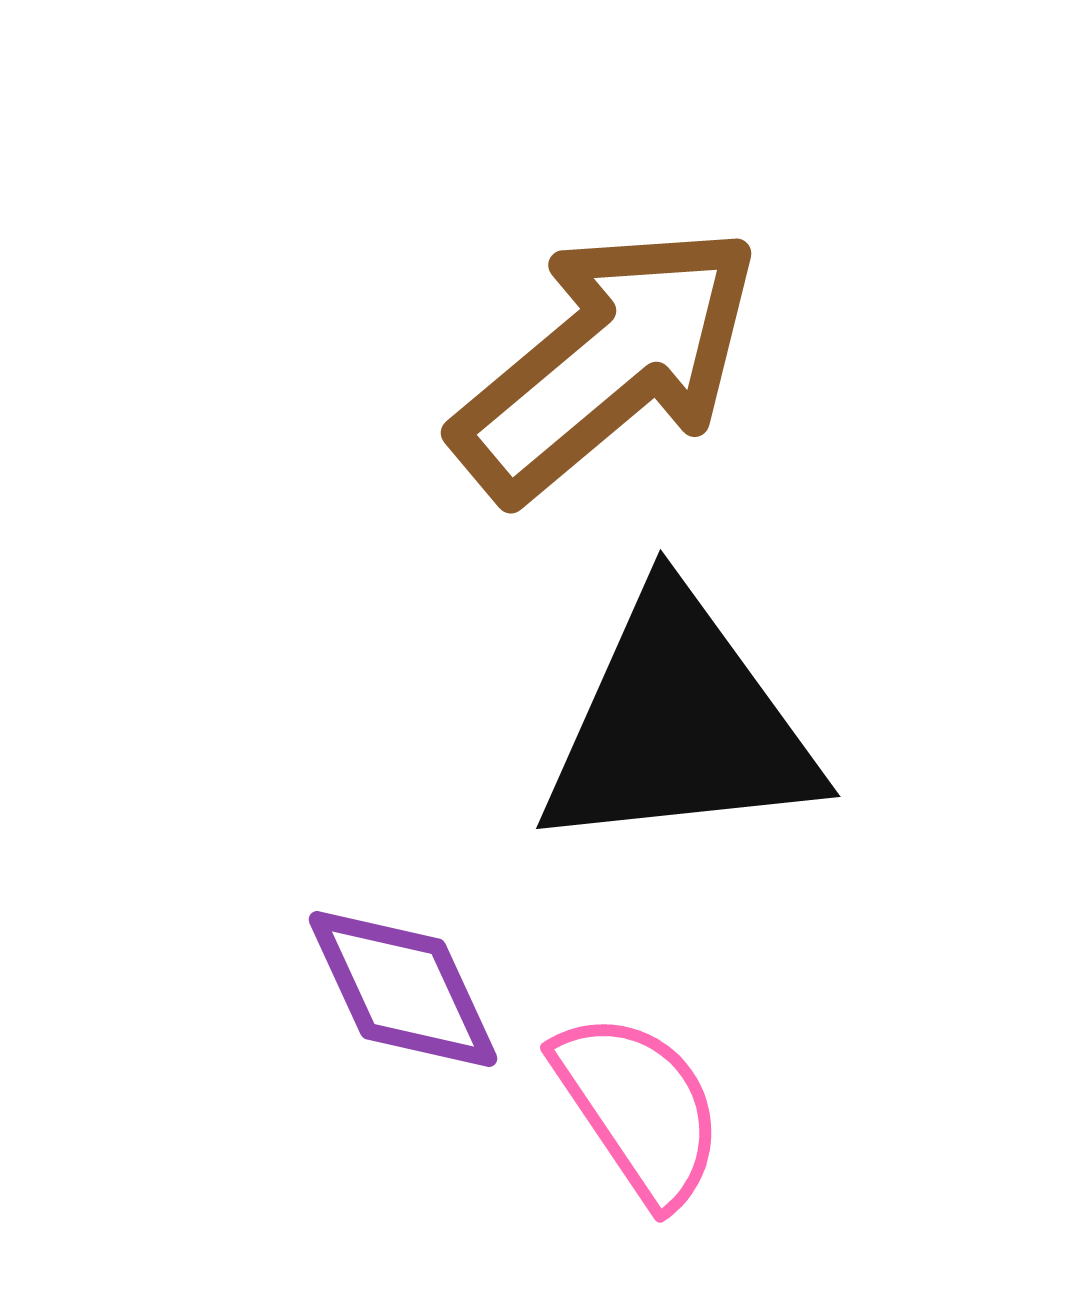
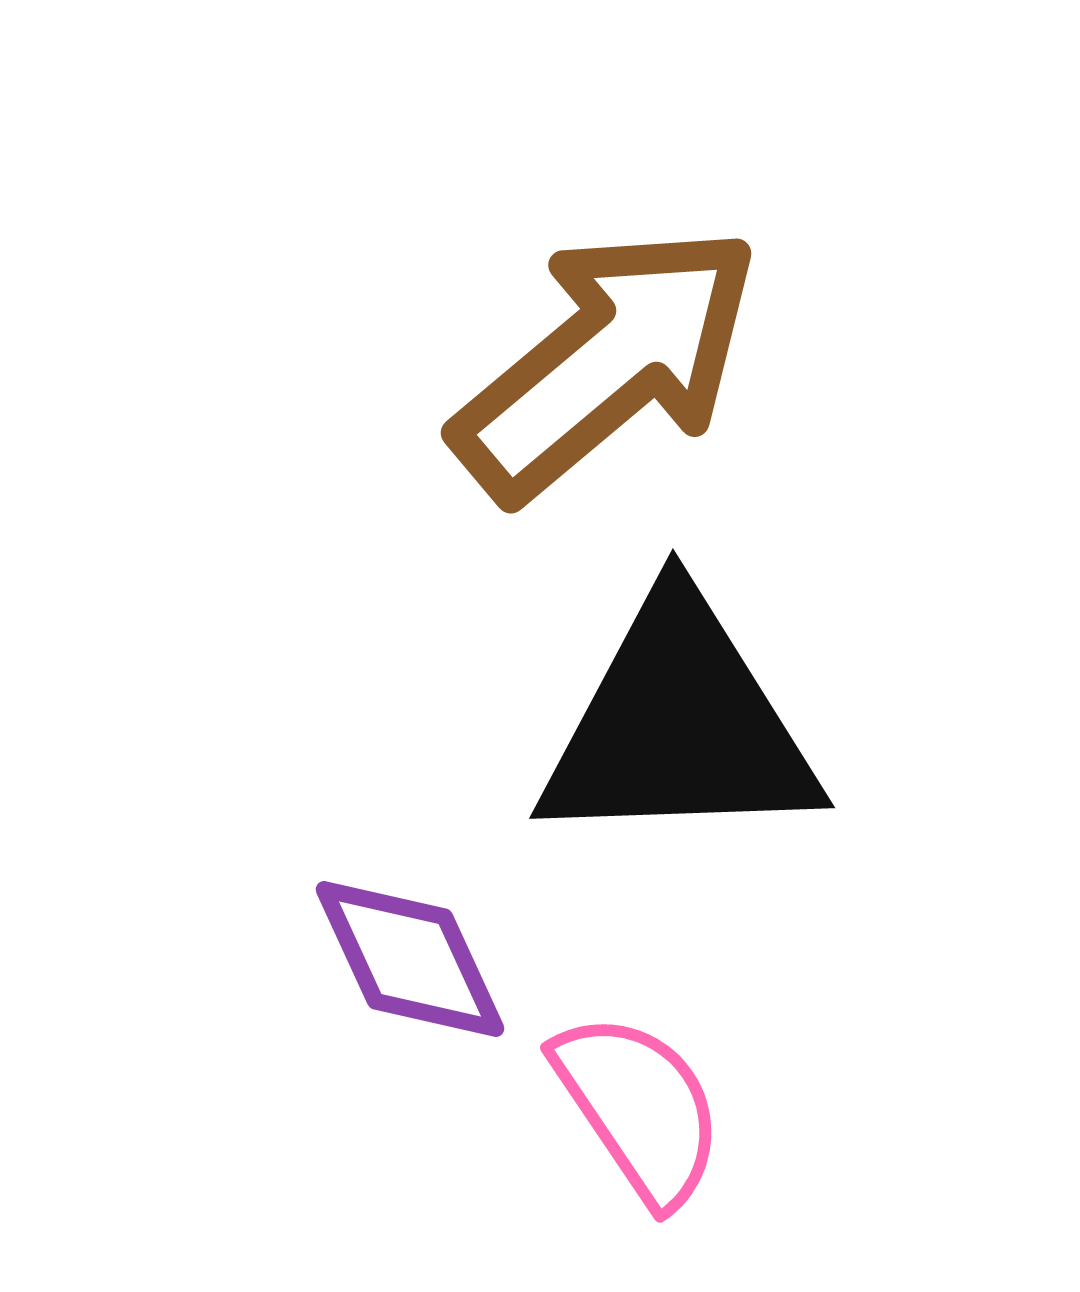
black triangle: rotated 4 degrees clockwise
purple diamond: moved 7 px right, 30 px up
